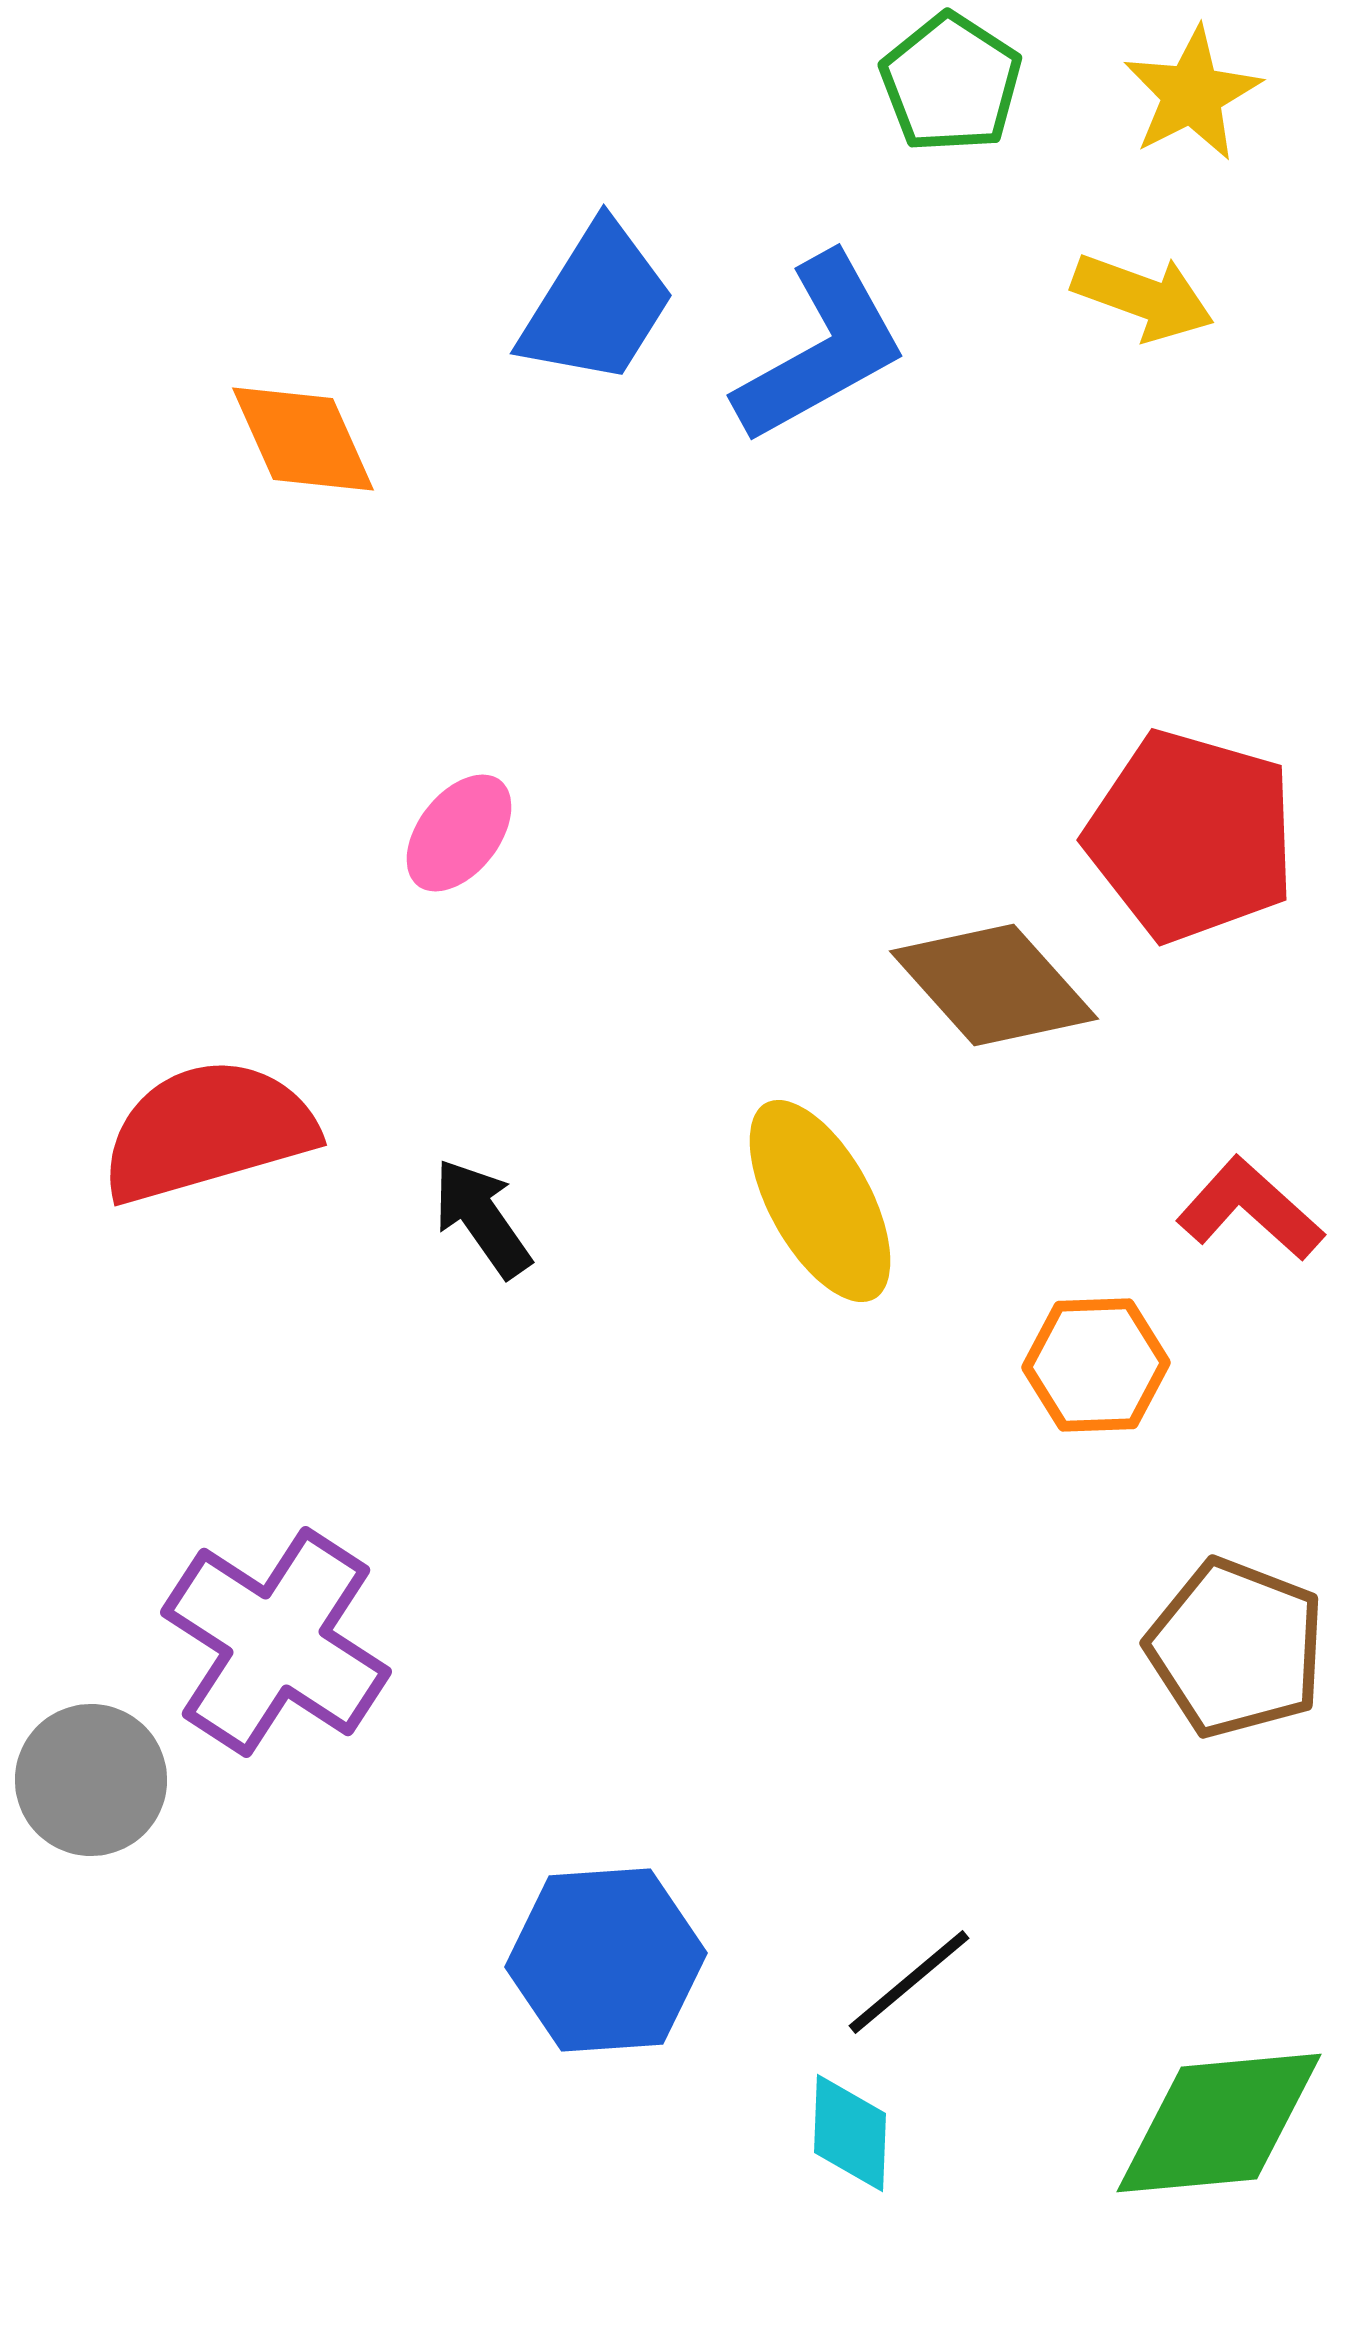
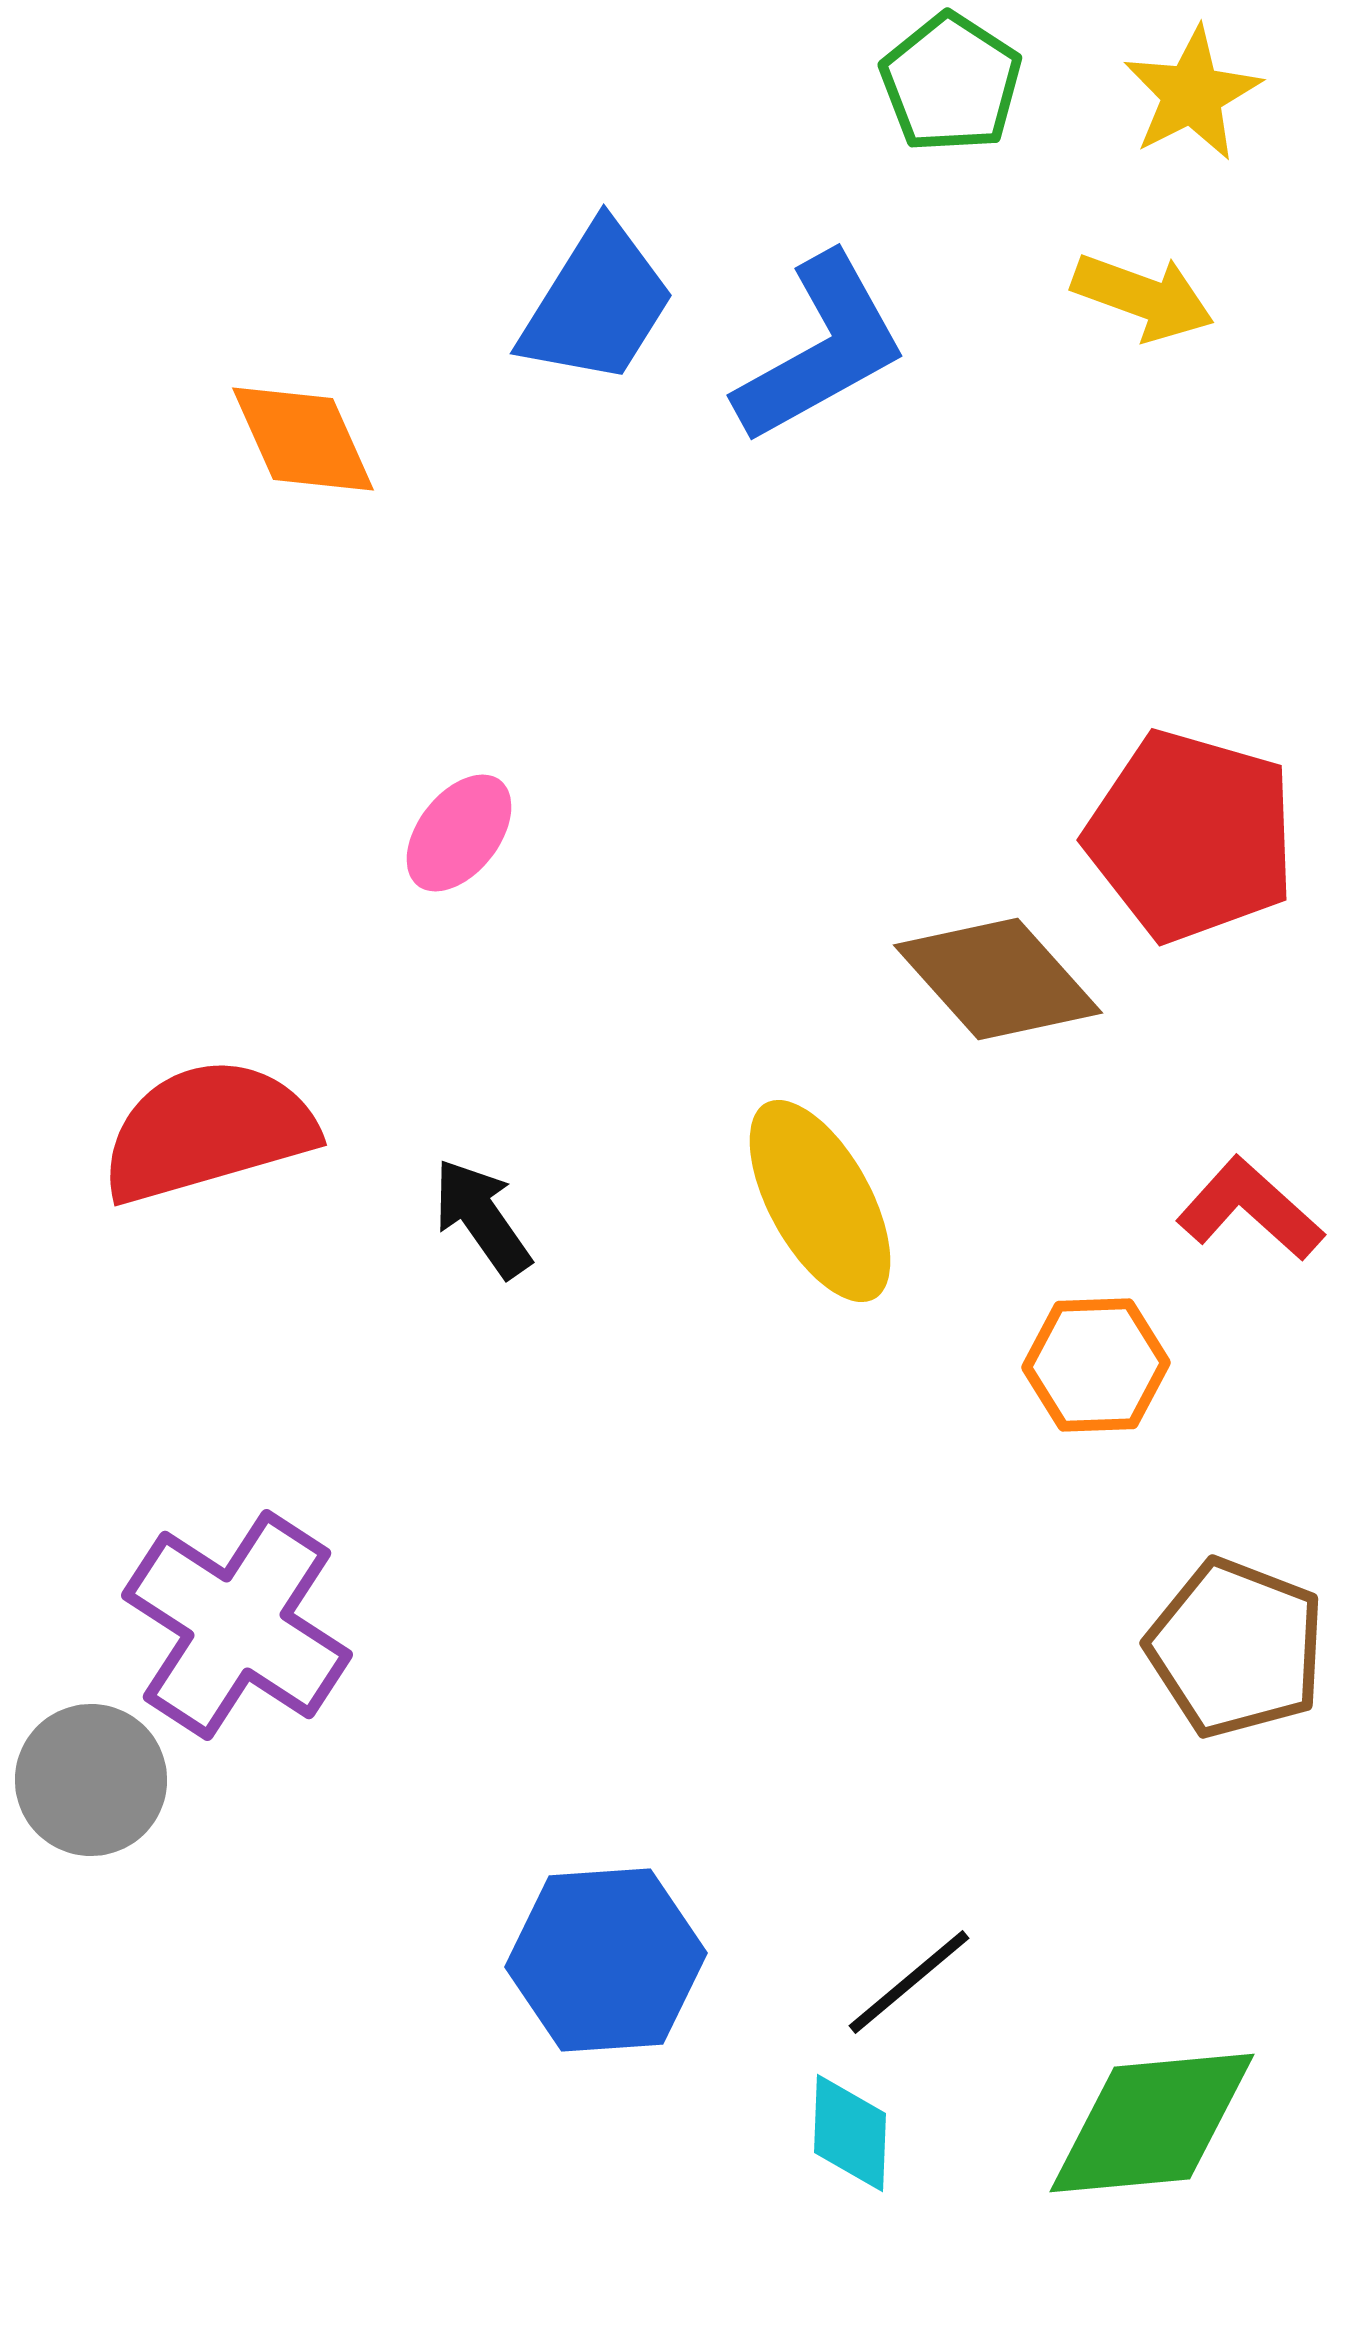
brown diamond: moved 4 px right, 6 px up
purple cross: moved 39 px left, 17 px up
green diamond: moved 67 px left
